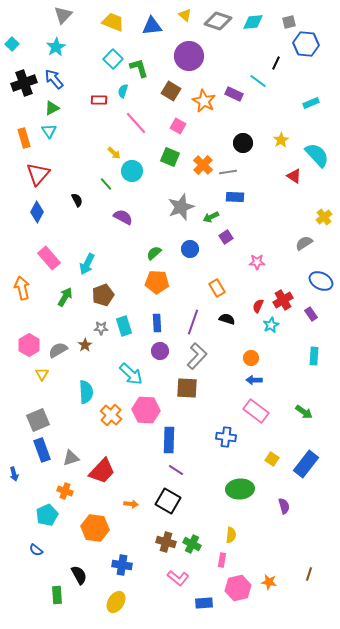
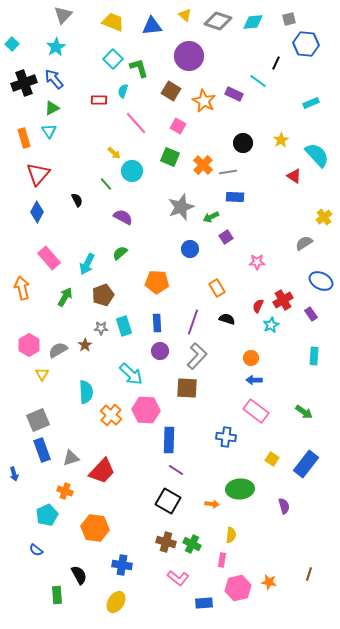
gray square at (289, 22): moved 3 px up
green semicircle at (154, 253): moved 34 px left
orange arrow at (131, 504): moved 81 px right
